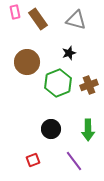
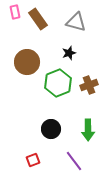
gray triangle: moved 2 px down
